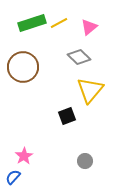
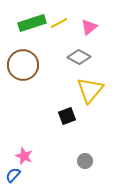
gray diamond: rotated 15 degrees counterclockwise
brown circle: moved 2 px up
pink star: rotated 18 degrees counterclockwise
blue semicircle: moved 2 px up
